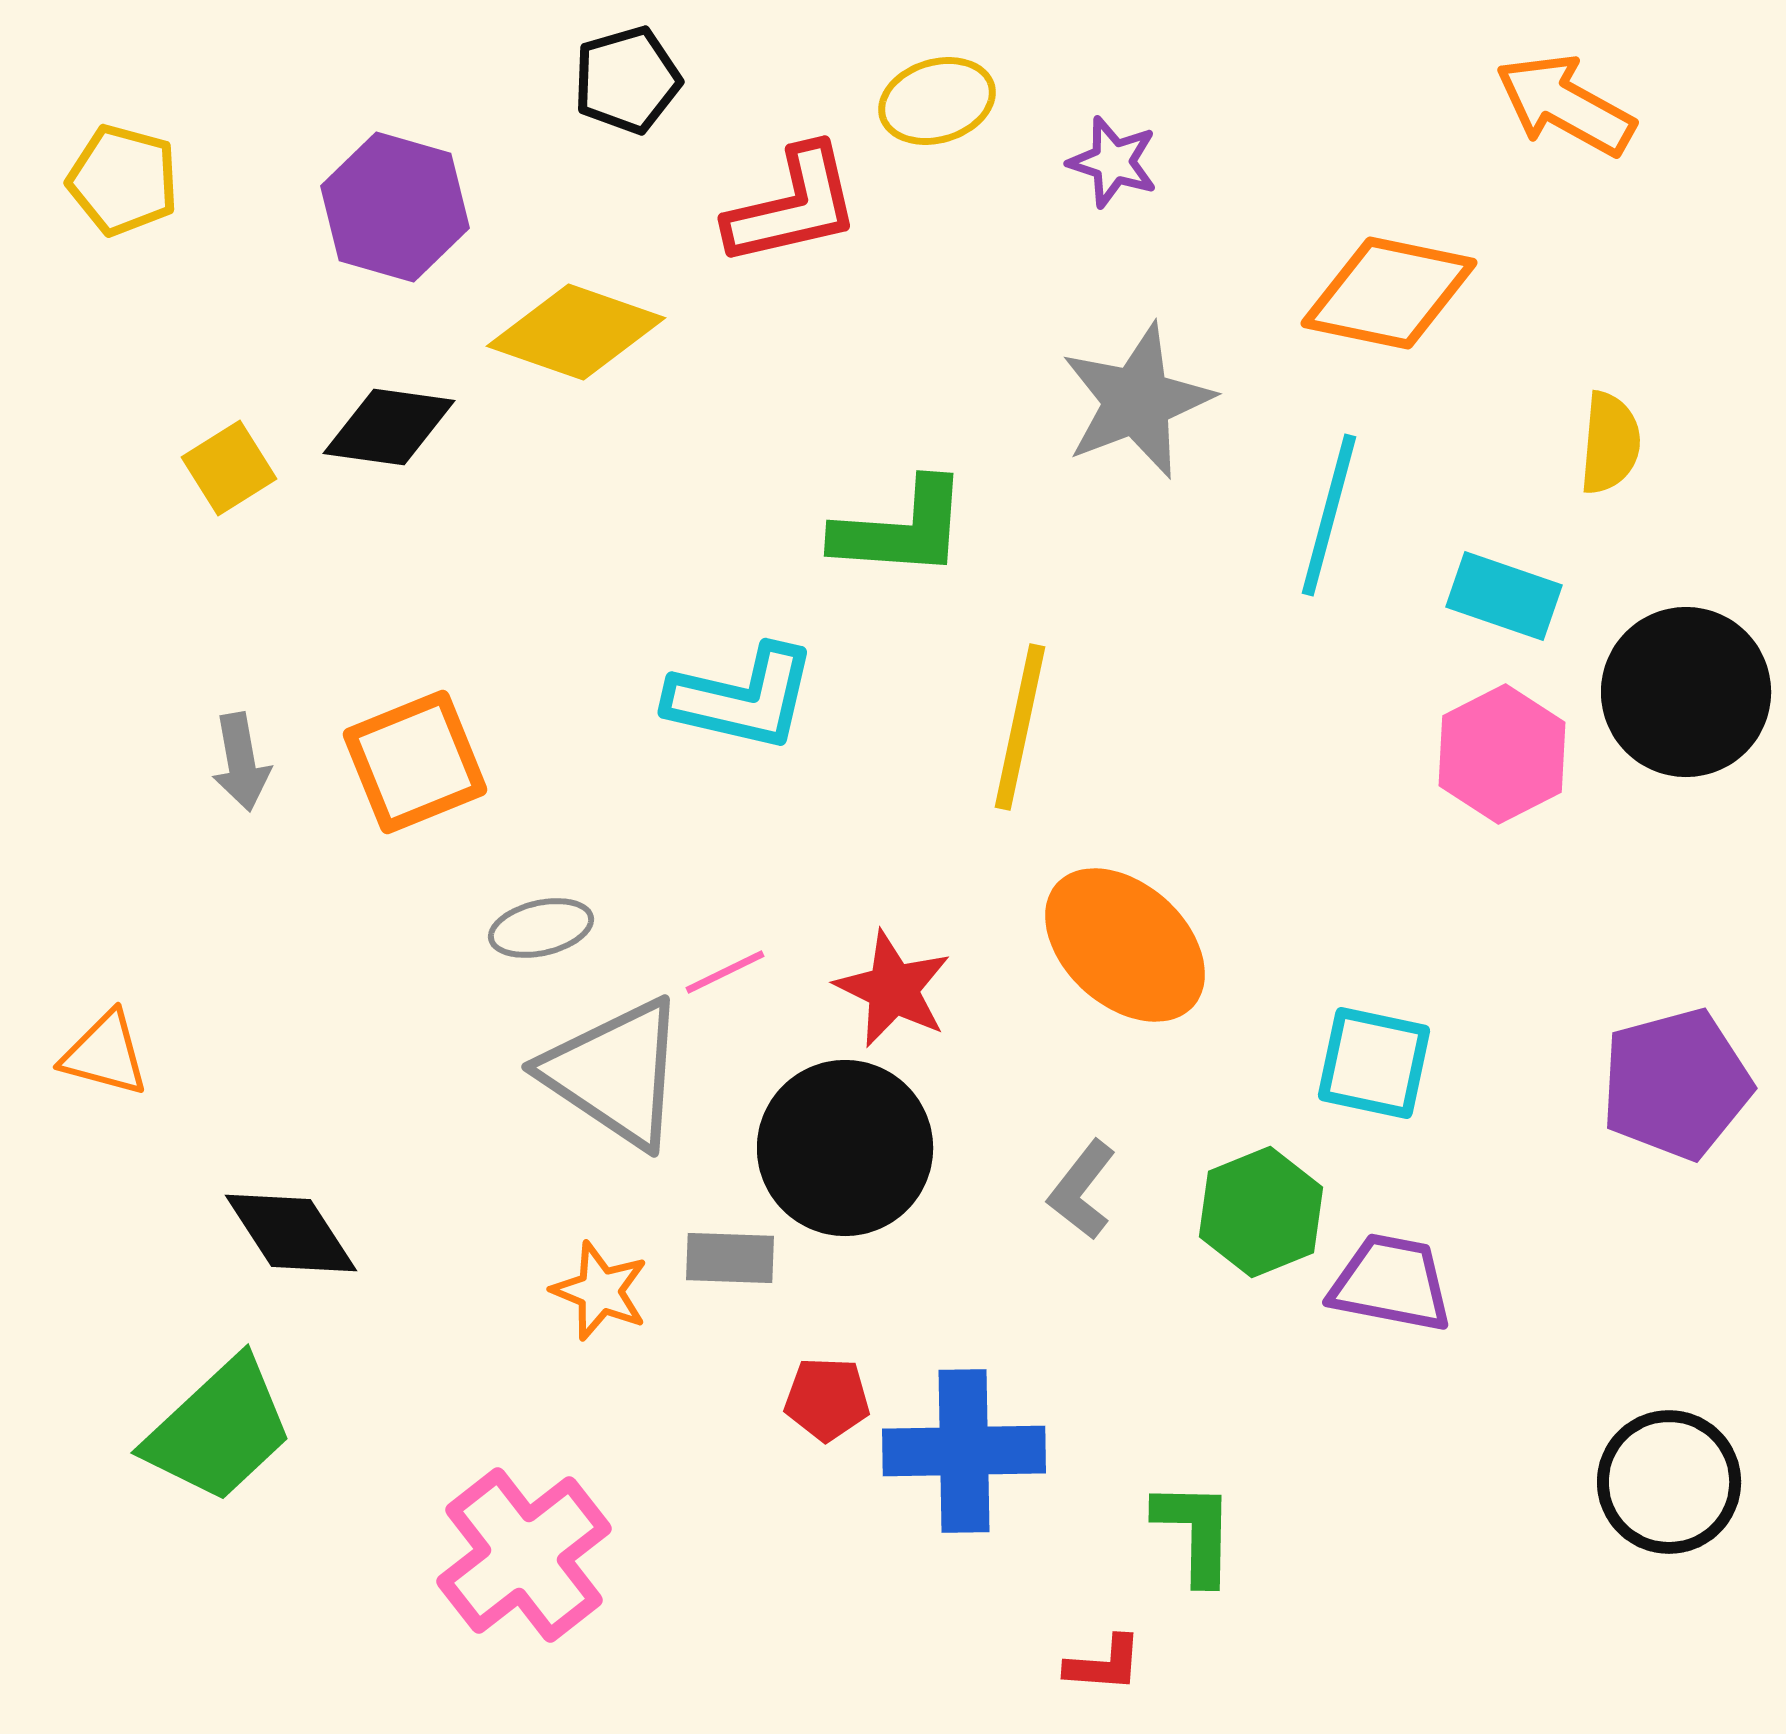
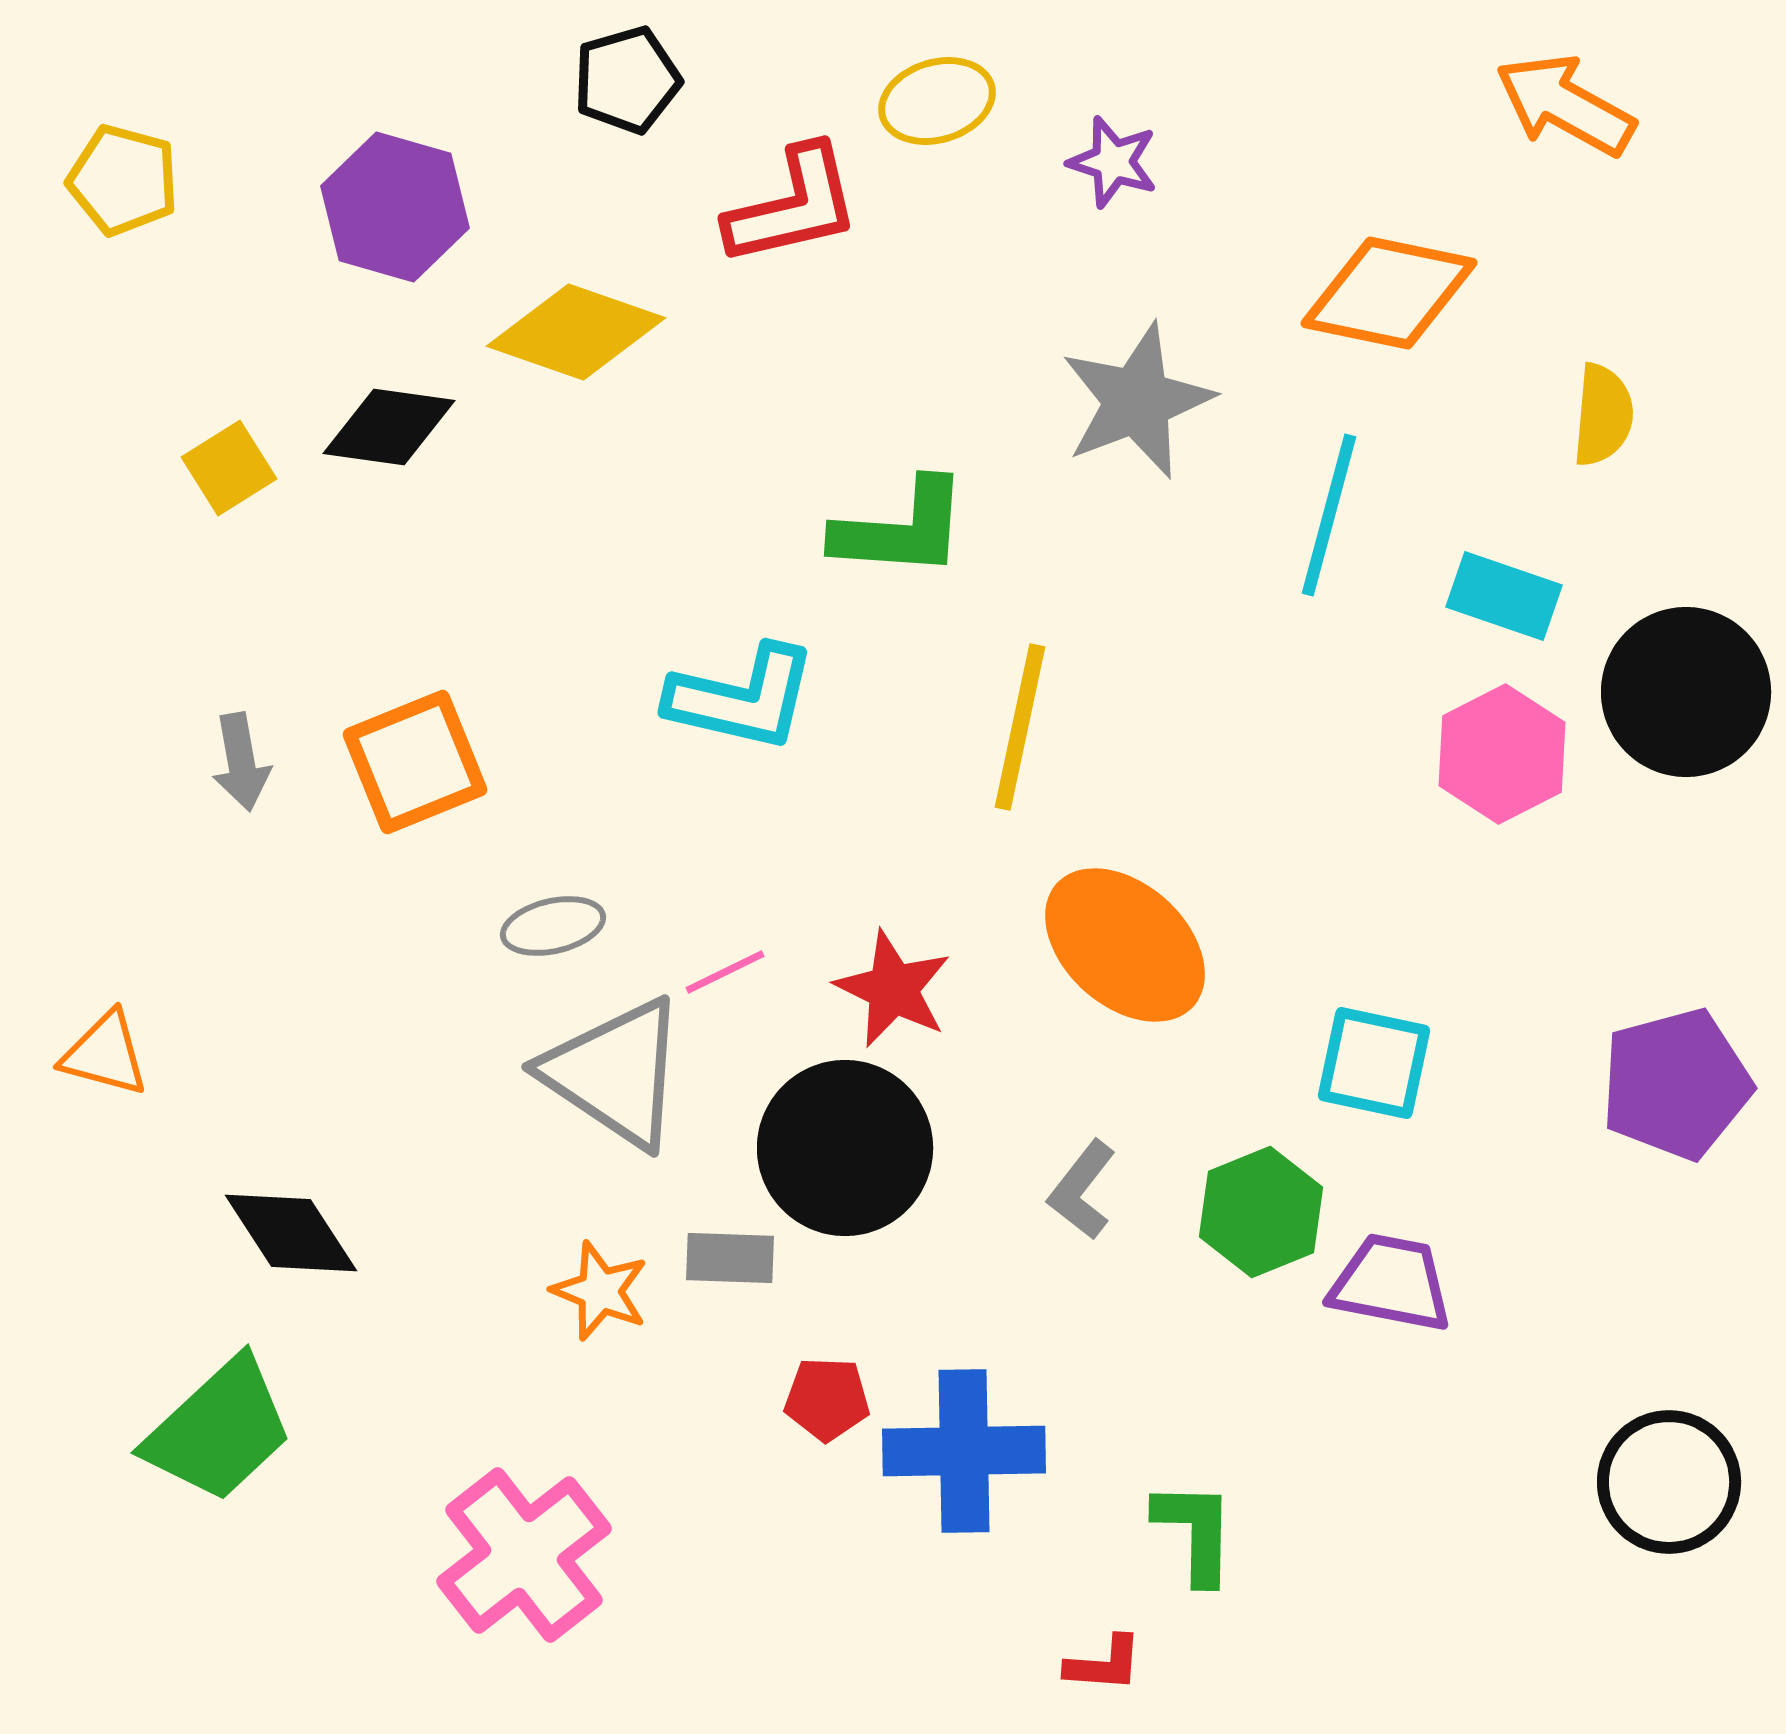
yellow semicircle at (1610, 443): moved 7 px left, 28 px up
gray ellipse at (541, 928): moved 12 px right, 2 px up
